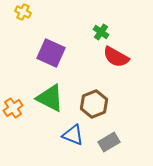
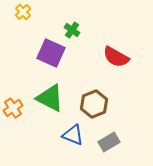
yellow cross: rotated 21 degrees clockwise
green cross: moved 29 px left, 2 px up
